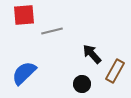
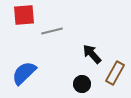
brown rectangle: moved 2 px down
